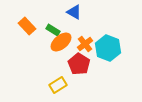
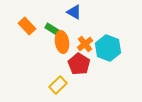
green rectangle: moved 1 px left, 1 px up
orange ellipse: moved 1 px right; rotated 60 degrees counterclockwise
yellow rectangle: rotated 12 degrees counterclockwise
